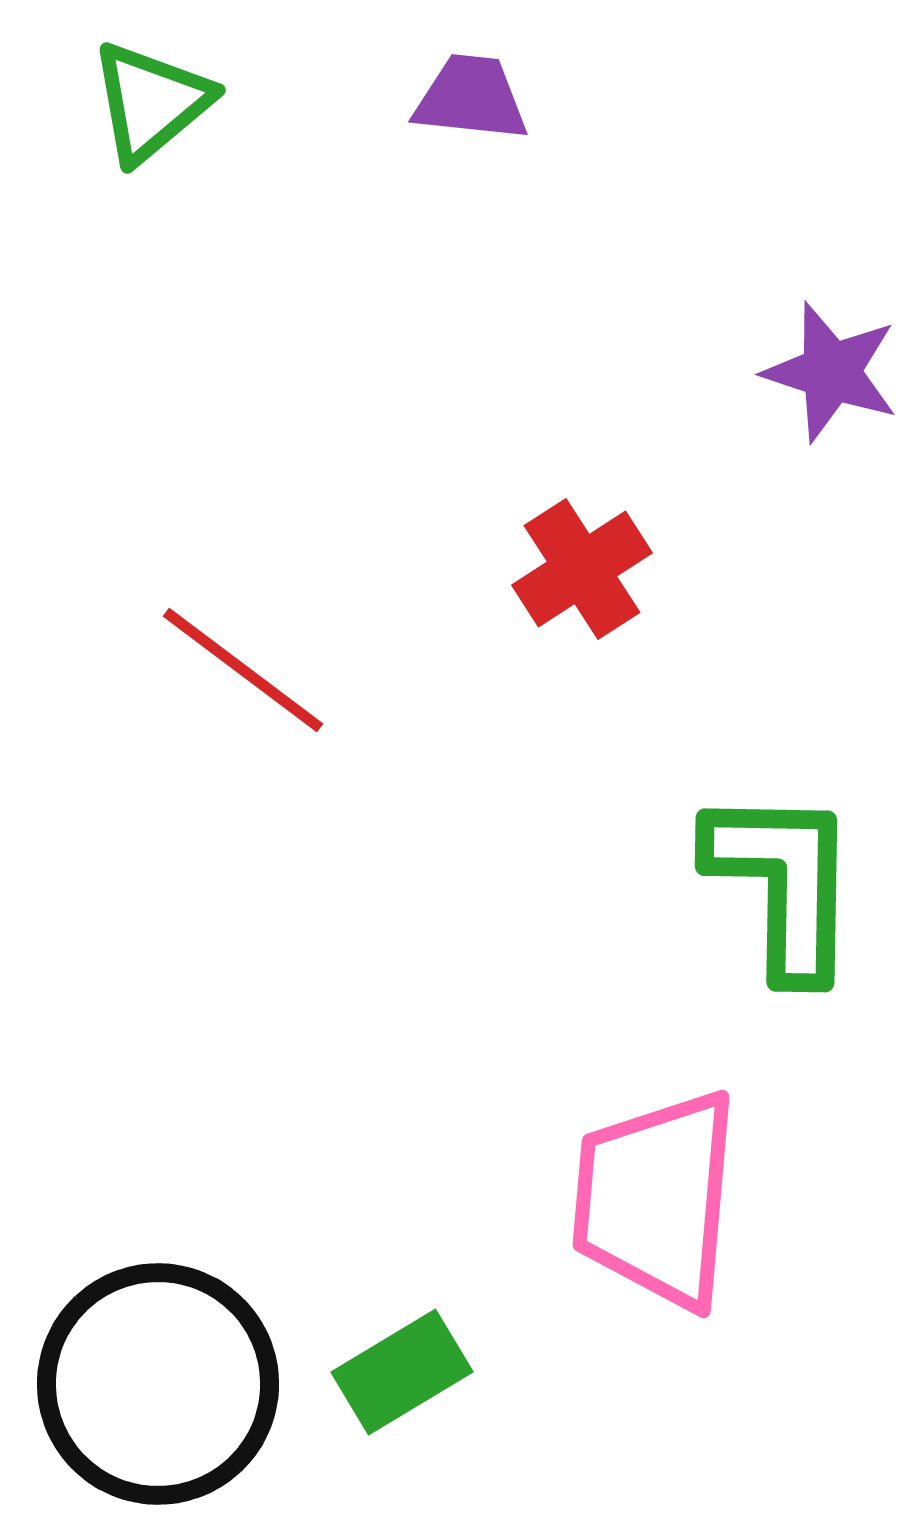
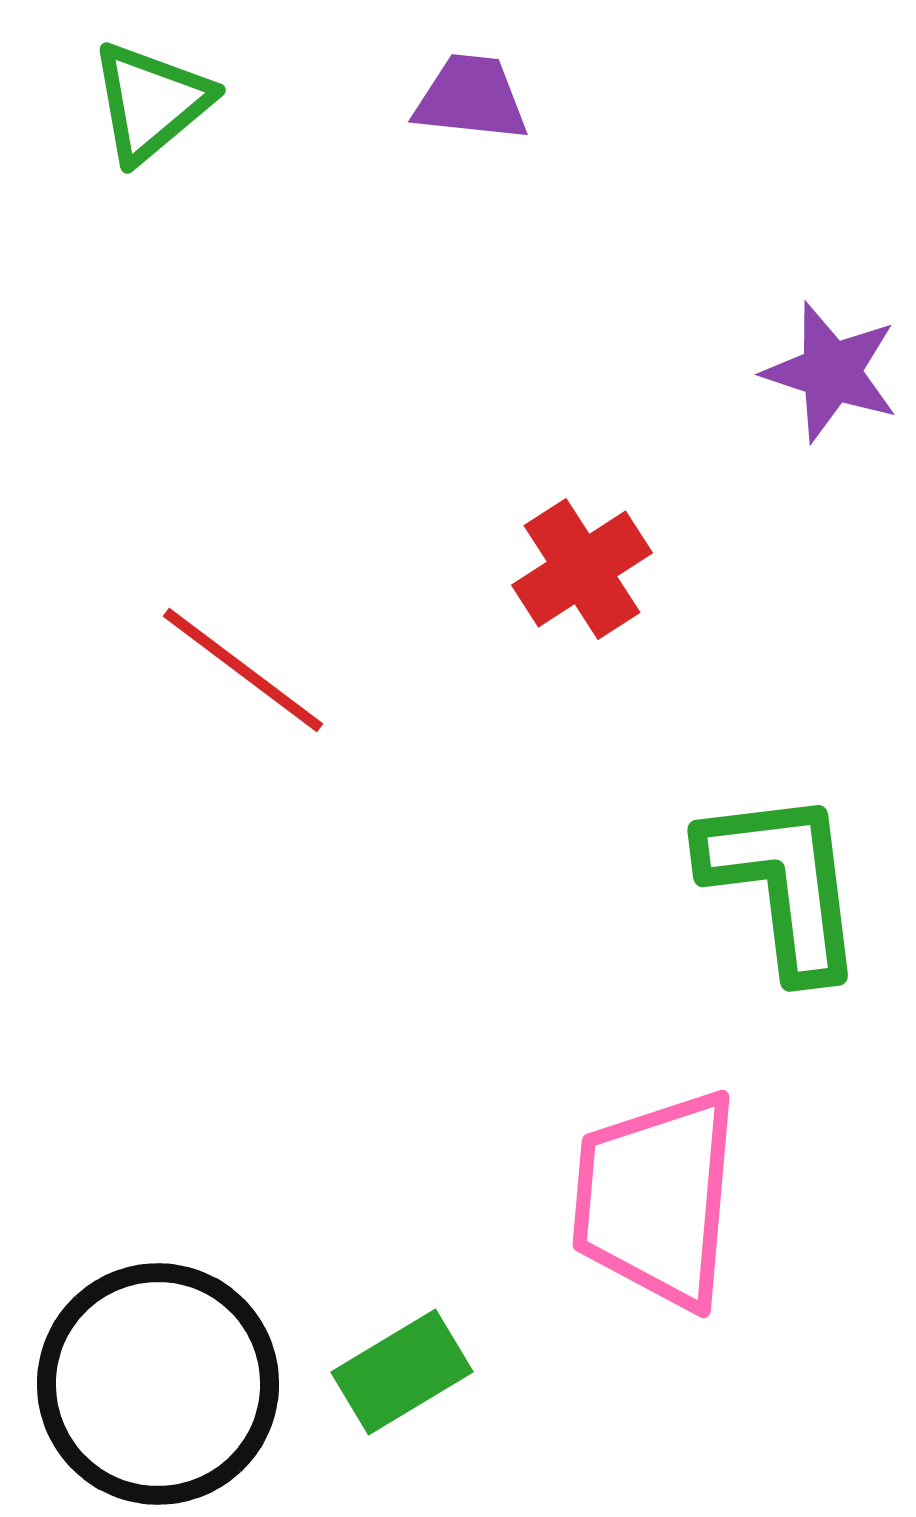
green L-shape: rotated 8 degrees counterclockwise
